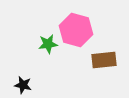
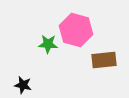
green star: rotated 12 degrees clockwise
